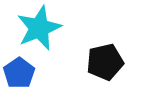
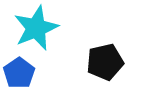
cyan star: moved 3 px left
